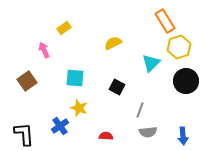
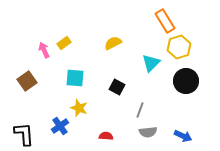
yellow rectangle: moved 15 px down
blue arrow: rotated 60 degrees counterclockwise
